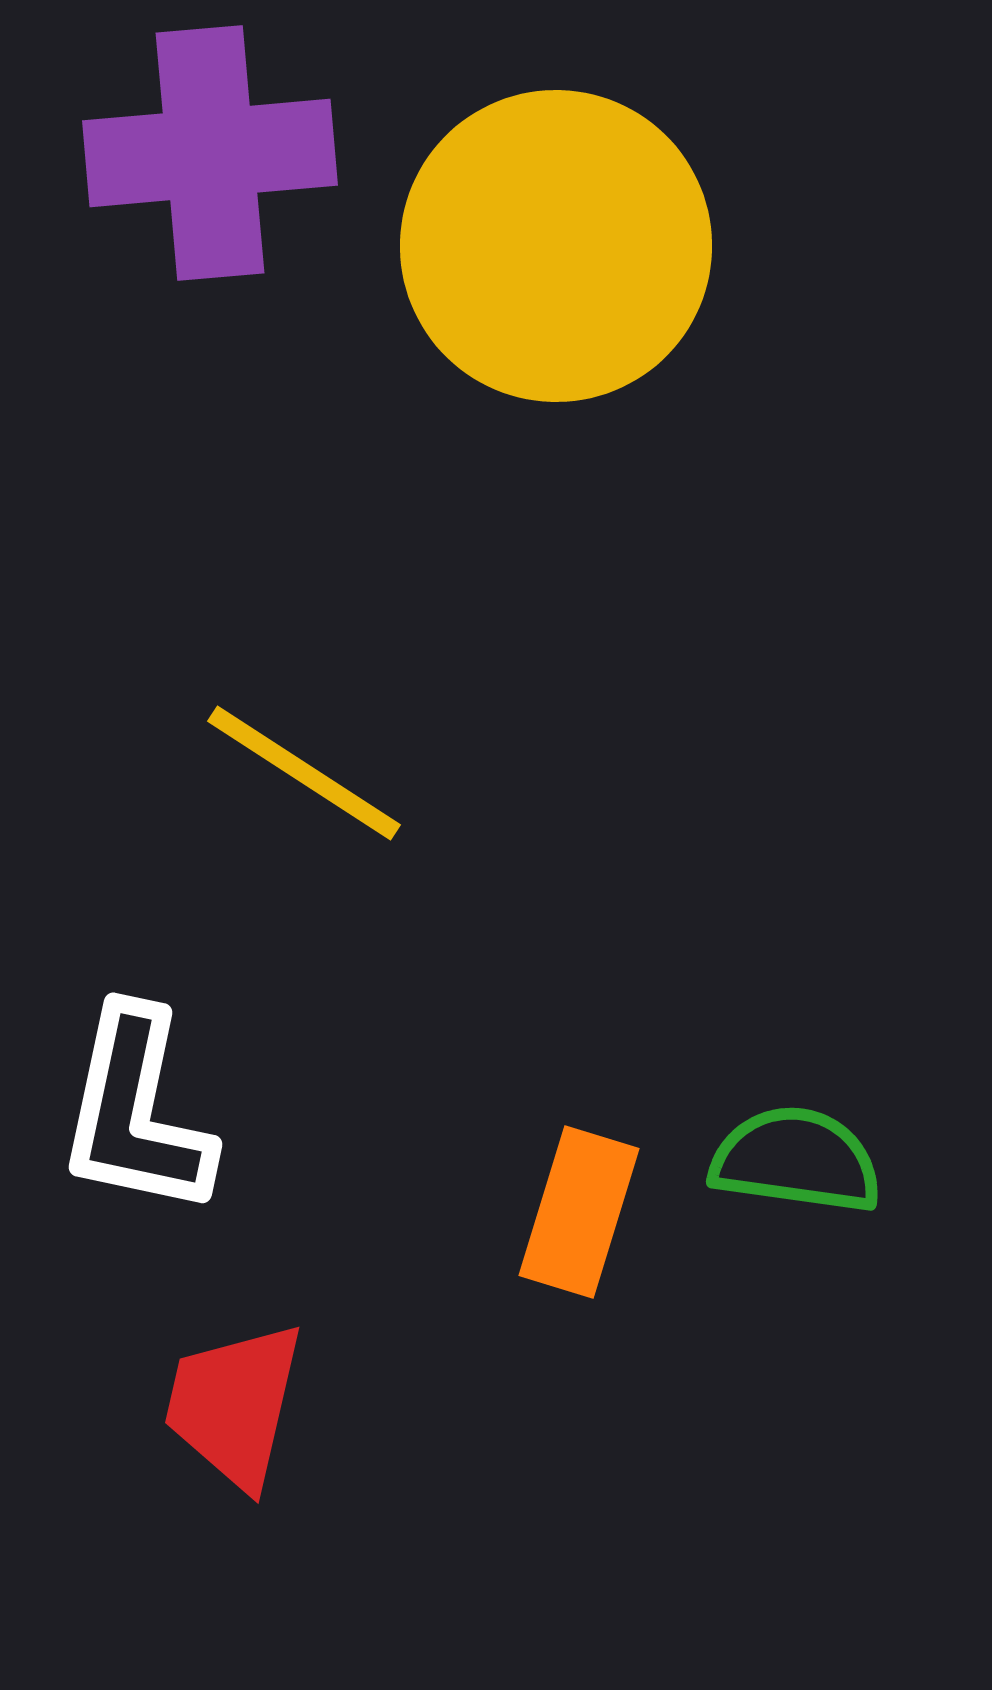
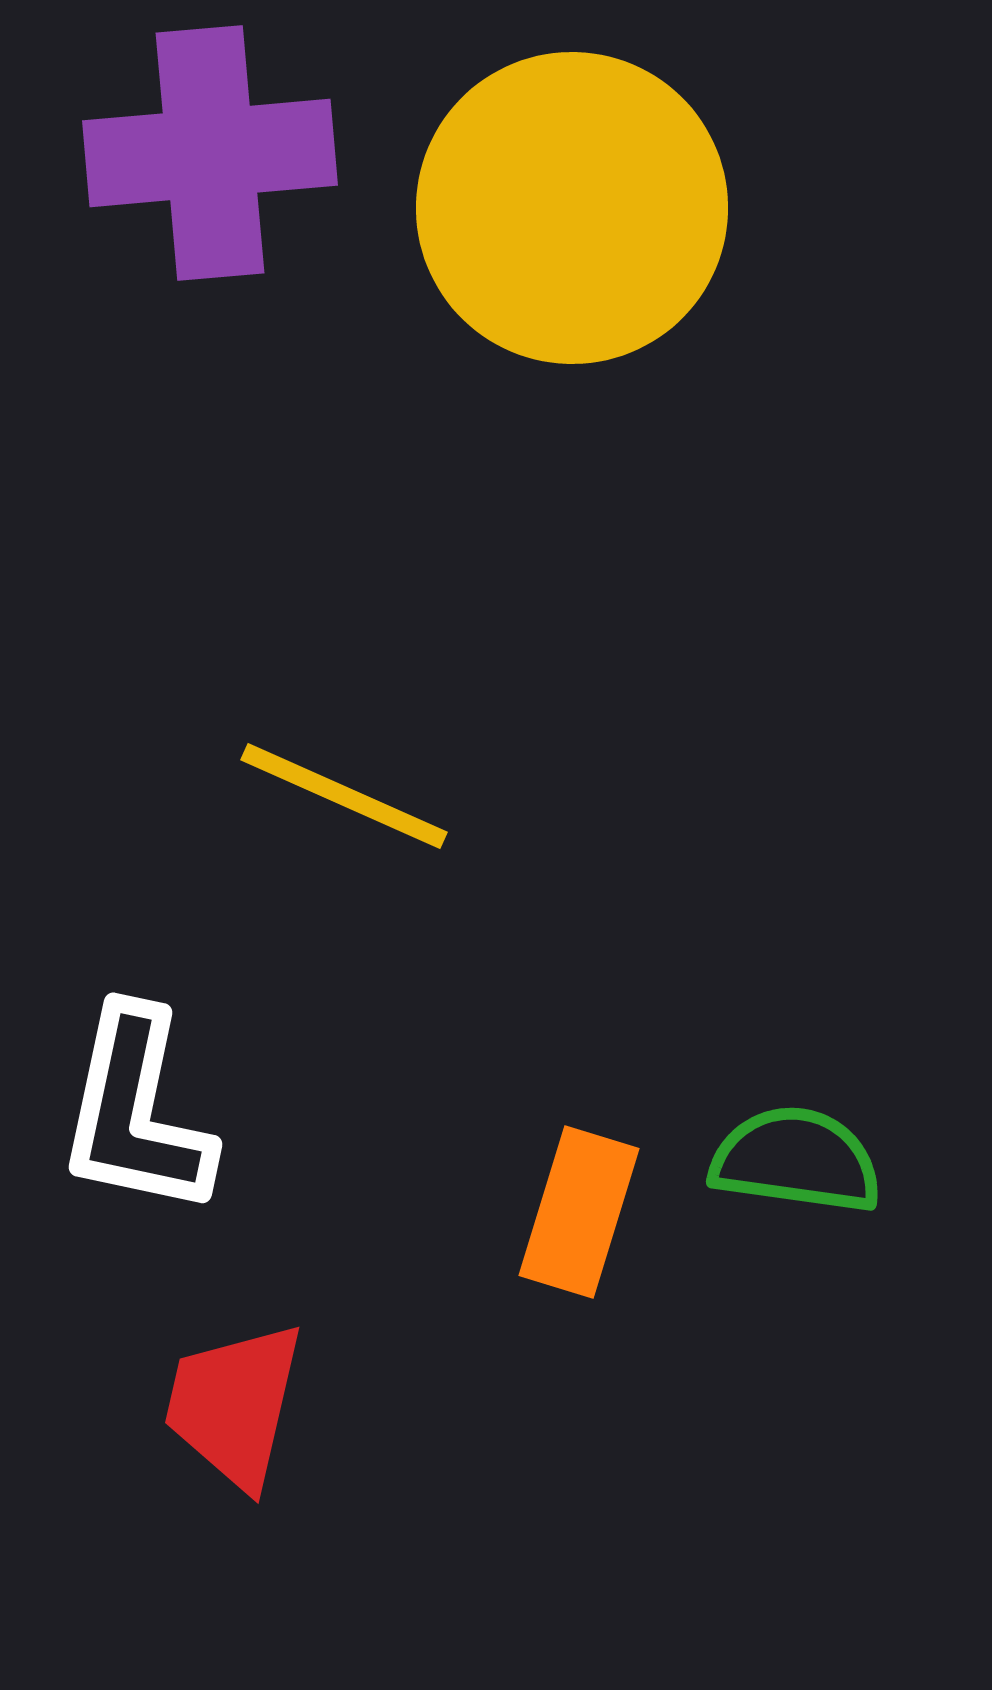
yellow circle: moved 16 px right, 38 px up
yellow line: moved 40 px right, 23 px down; rotated 9 degrees counterclockwise
